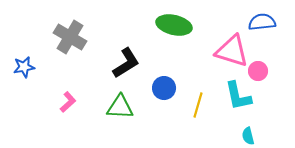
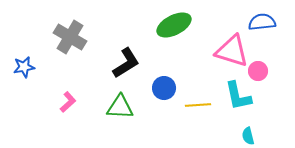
green ellipse: rotated 40 degrees counterclockwise
yellow line: rotated 70 degrees clockwise
